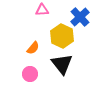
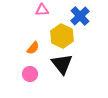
blue cross: moved 1 px up
